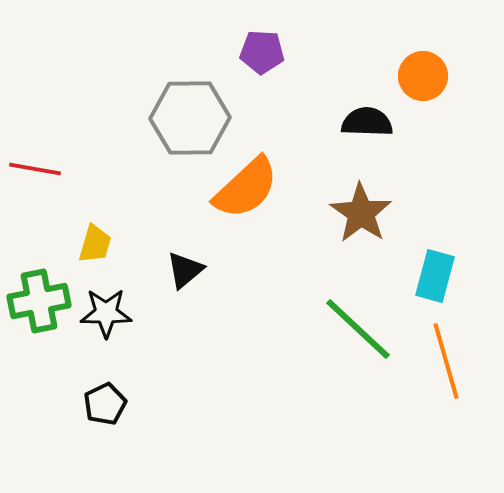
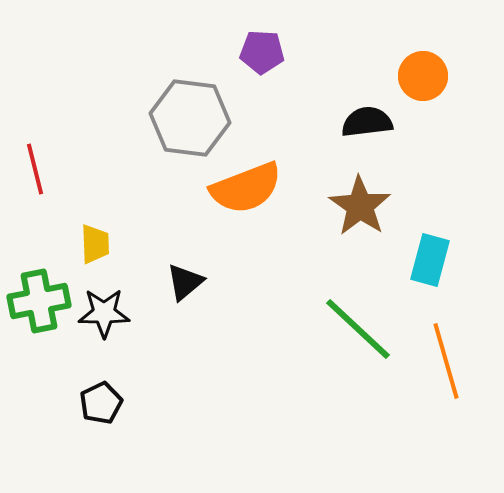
gray hexagon: rotated 8 degrees clockwise
black semicircle: rotated 9 degrees counterclockwise
red line: rotated 66 degrees clockwise
orange semicircle: rotated 22 degrees clockwise
brown star: moved 1 px left, 7 px up
yellow trapezoid: rotated 18 degrees counterclockwise
black triangle: moved 12 px down
cyan rectangle: moved 5 px left, 16 px up
black star: moved 2 px left
black pentagon: moved 4 px left, 1 px up
